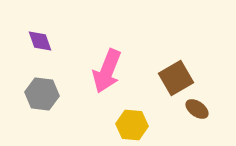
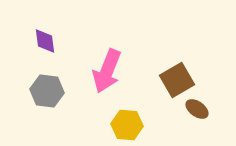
purple diamond: moved 5 px right; rotated 12 degrees clockwise
brown square: moved 1 px right, 2 px down
gray hexagon: moved 5 px right, 3 px up
yellow hexagon: moved 5 px left
